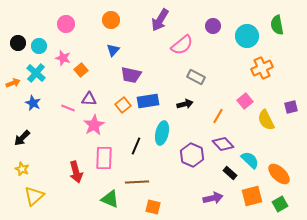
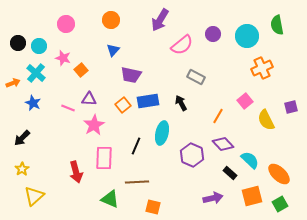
purple circle at (213, 26): moved 8 px down
black arrow at (185, 104): moved 4 px left, 1 px up; rotated 105 degrees counterclockwise
yellow star at (22, 169): rotated 16 degrees clockwise
